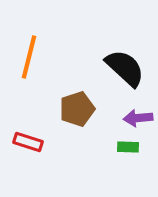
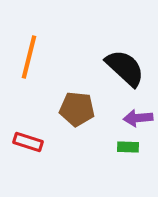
brown pentagon: rotated 24 degrees clockwise
